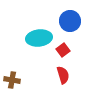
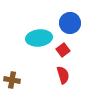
blue circle: moved 2 px down
